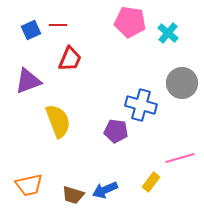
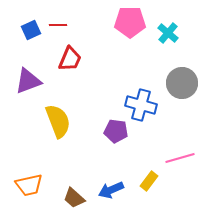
pink pentagon: rotated 8 degrees counterclockwise
yellow rectangle: moved 2 px left, 1 px up
blue arrow: moved 6 px right
brown trapezoid: moved 1 px right, 3 px down; rotated 25 degrees clockwise
